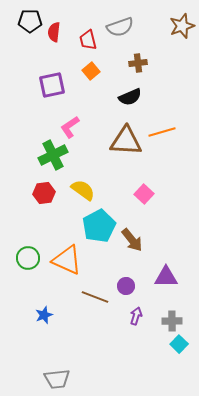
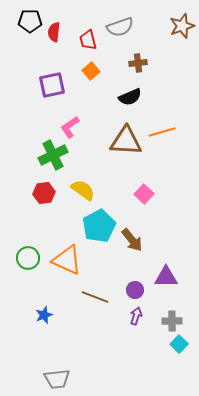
purple circle: moved 9 px right, 4 px down
